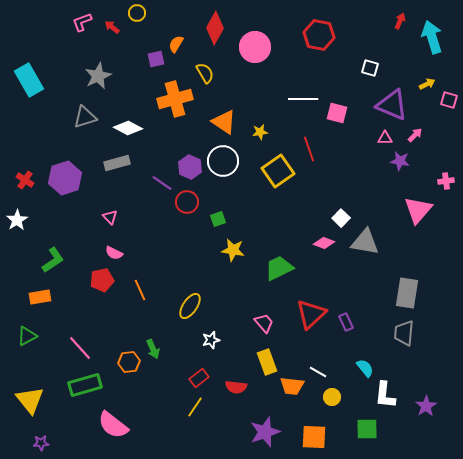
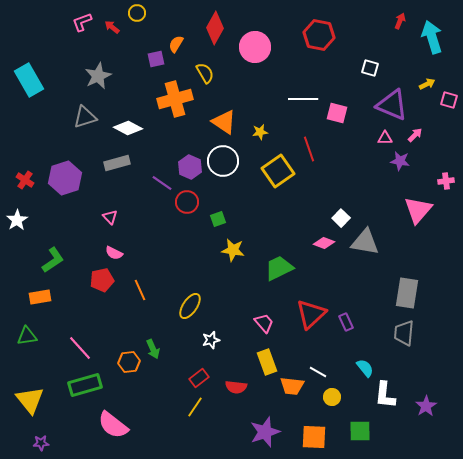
green triangle at (27, 336): rotated 20 degrees clockwise
green square at (367, 429): moved 7 px left, 2 px down
